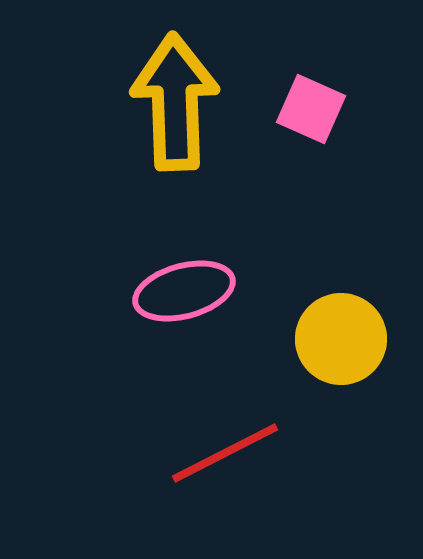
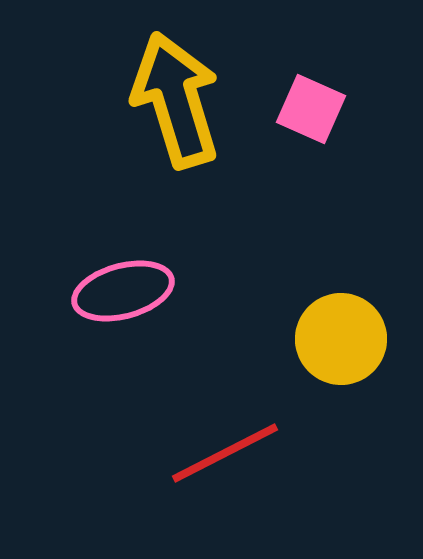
yellow arrow: moved 1 px right, 2 px up; rotated 15 degrees counterclockwise
pink ellipse: moved 61 px left
